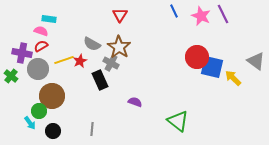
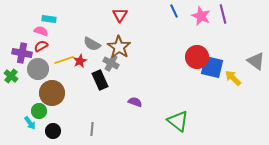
purple line: rotated 12 degrees clockwise
brown circle: moved 3 px up
